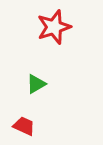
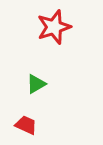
red trapezoid: moved 2 px right, 1 px up
